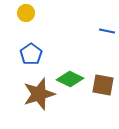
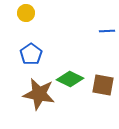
blue line: rotated 14 degrees counterclockwise
brown star: rotated 28 degrees clockwise
